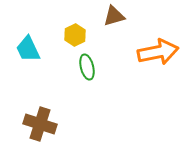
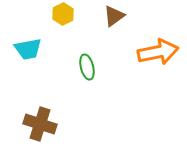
brown triangle: rotated 20 degrees counterclockwise
yellow hexagon: moved 12 px left, 21 px up
cyan trapezoid: rotated 76 degrees counterclockwise
